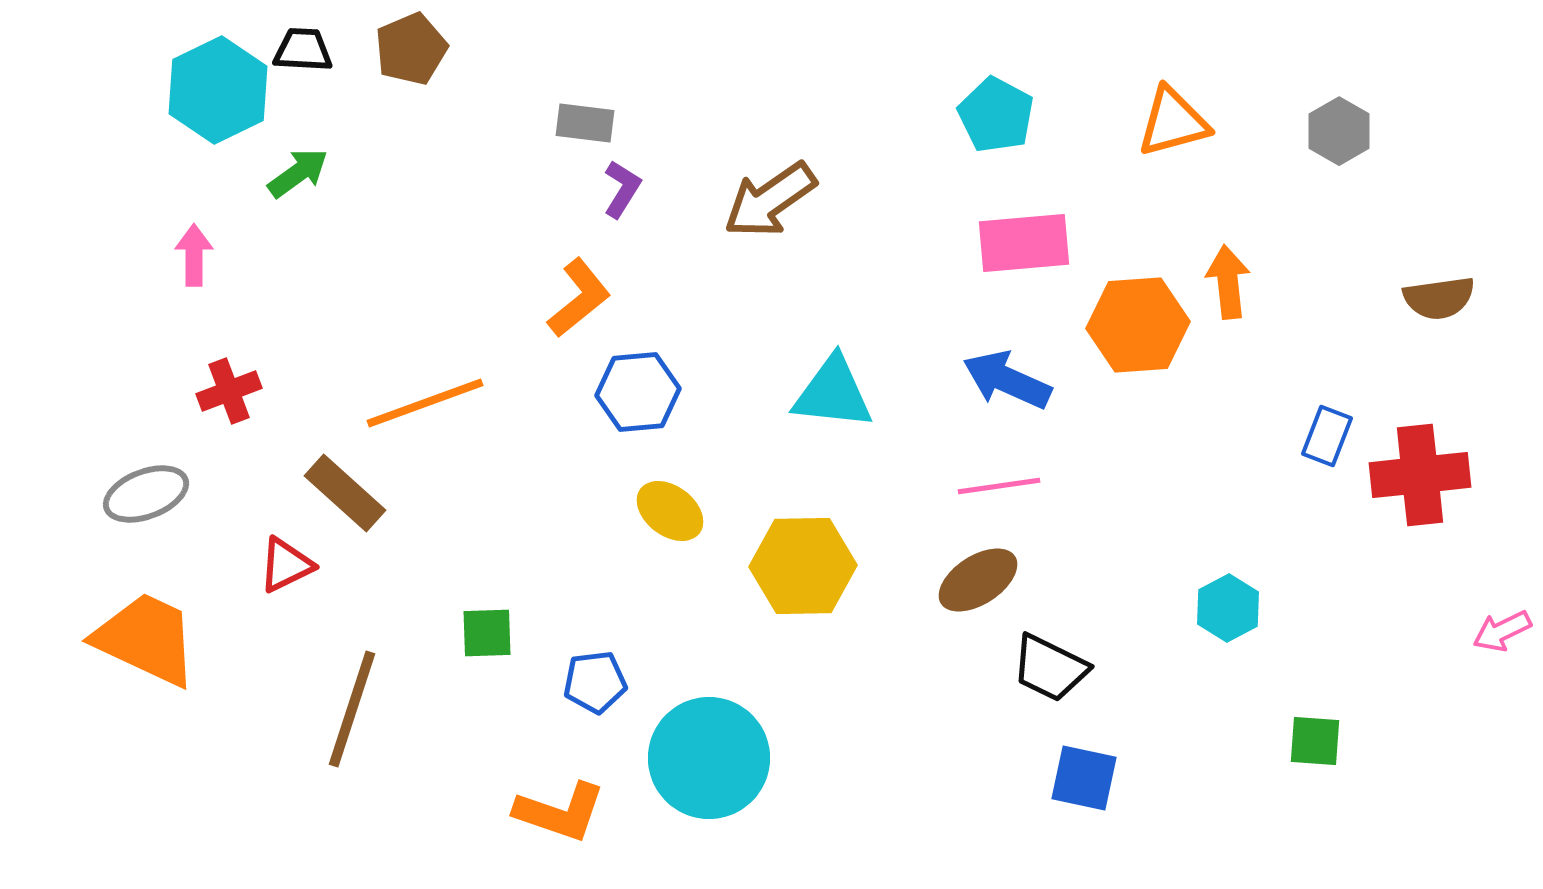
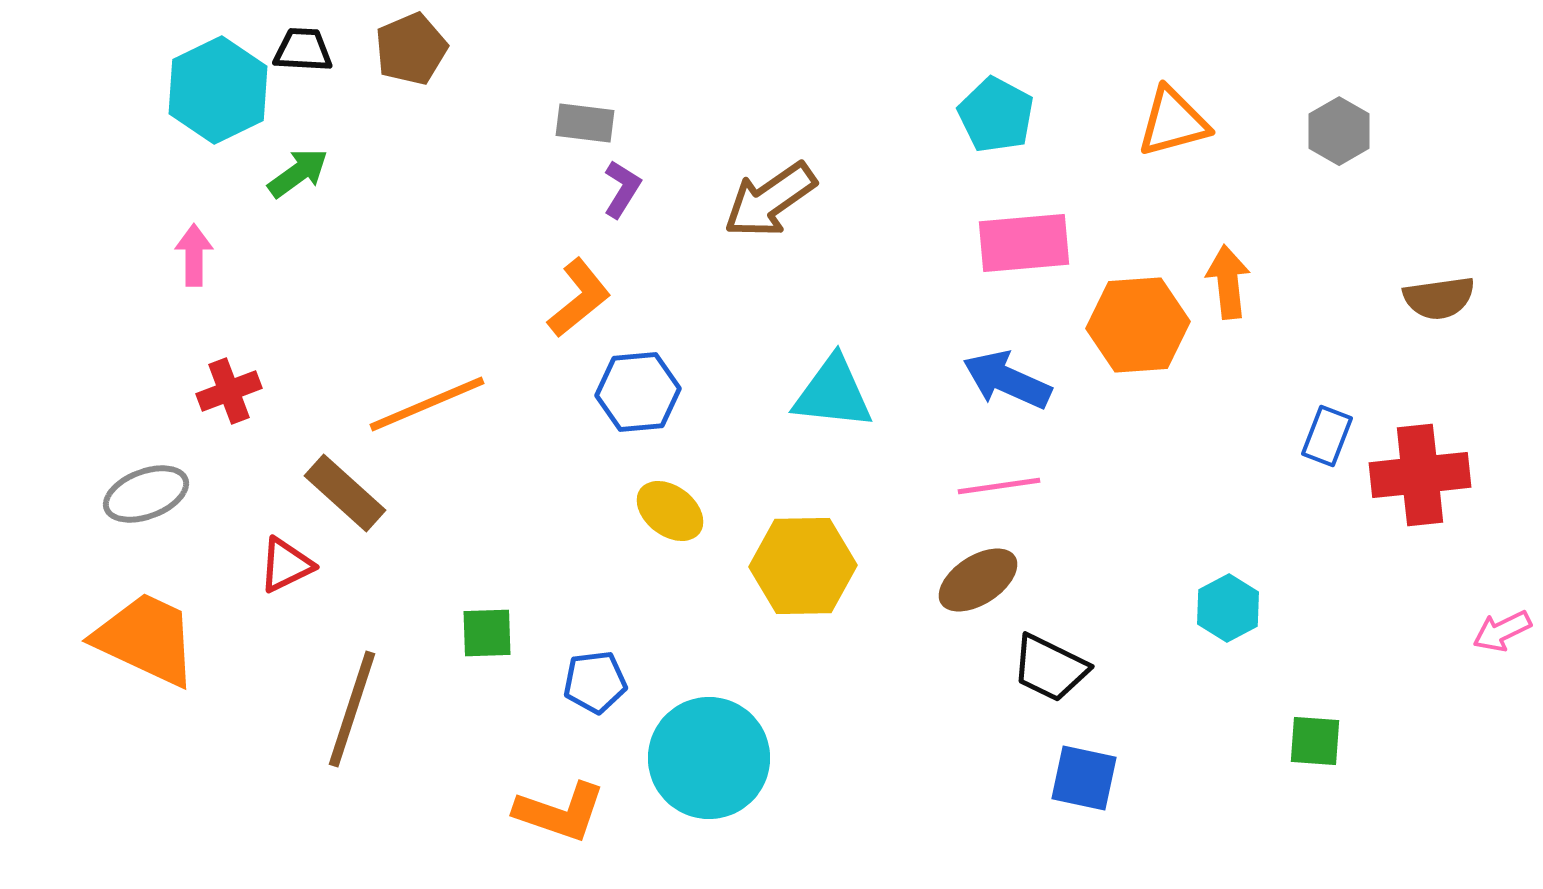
orange line at (425, 403): moved 2 px right, 1 px down; rotated 3 degrees counterclockwise
